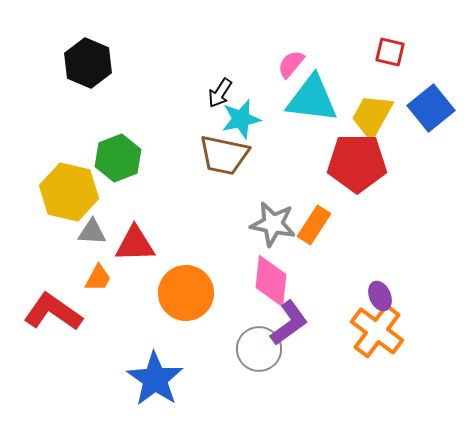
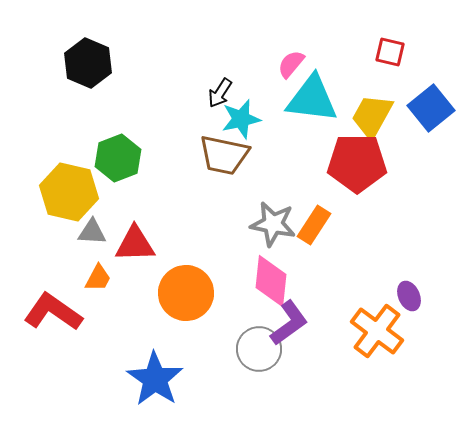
purple ellipse: moved 29 px right
